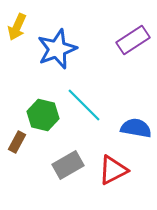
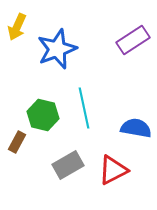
cyan line: moved 3 px down; rotated 33 degrees clockwise
